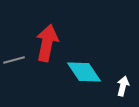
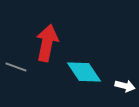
gray line: moved 2 px right, 7 px down; rotated 35 degrees clockwise
white arrow: moved 2 px right; rotated 90 degrees clockwise
